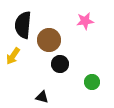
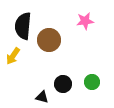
black semicircle: moved 1 px down
black circle: moved 3 px right, 20 px down
